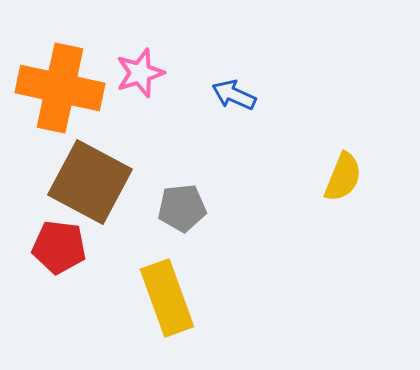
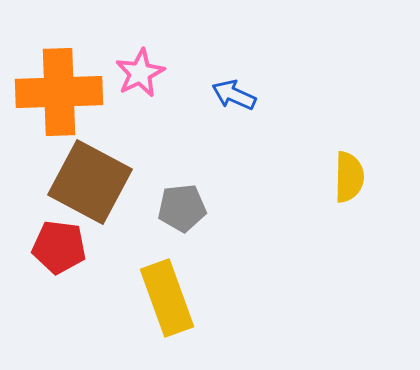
pink star: rotated 9 degrees counterclockwise
orange cross: moved 1 px left, 4 px down; rotated 14 degrees counterclockwise
yellow semicircle: moved 6 px right; rotated 21 degrees counterclockwise
